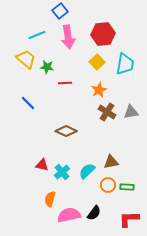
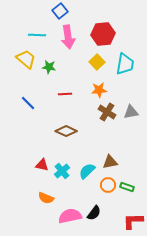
cyan line: rotated 24 degrees clockwise
green star: moved 2 px right
red line: moved 11 px down
orange star: rotated 21 degrees clockwise
brown triangle: moved 1 px left
cyan cross: moved 1 px up
green rectangle: rotated 16 degrees clockwise
orange semicircle: moved 4 px left, 1 px up; rotated 84 degrees counterclockwise
pink semicircle: moved 1 px right, 1 px down
red L-shape: moved 4 px right, 2 px down
